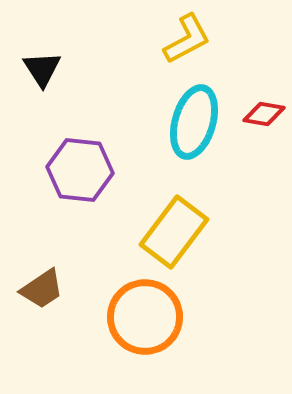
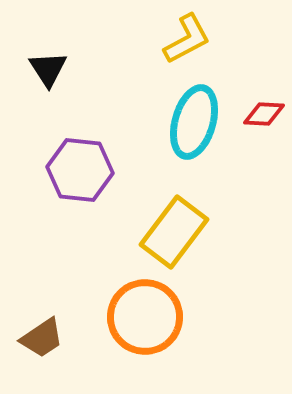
black triangle: moved 6 px right
red diamond: rotated 6 degrees counterclockwise
brown trapezoid: moved 49 px down
